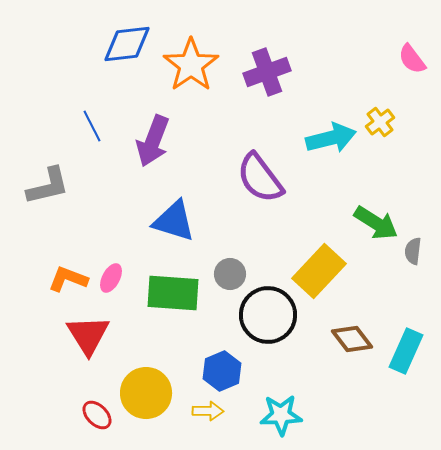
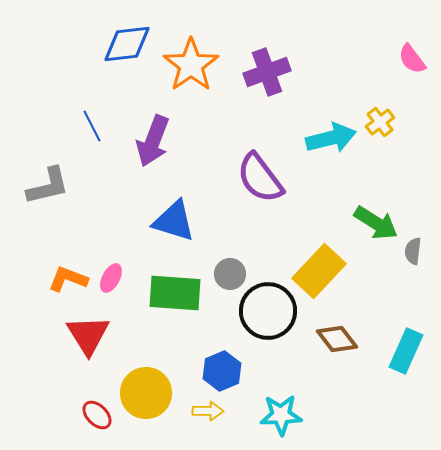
green rectangle: moved 2 px right
black circle: moved 4 px up
brown diamond: moved 15 px left
